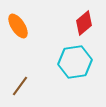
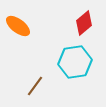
orange ellipse: rotated 20 degrees counterclockwise
brown line: moved 15 px right
